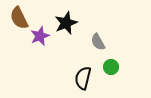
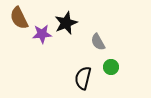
purple star: moved 2 px right, 2 px up; rotated 18 degrees clockwise
